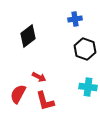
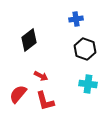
blue cross: moved 1 px right
black diamond: moved 1 px right, 4 px down
red arrow: moved 2 px right, 1 px up
cyan cross: moved 3 px up
red semicircle: rotated 12 degrees clockwise
